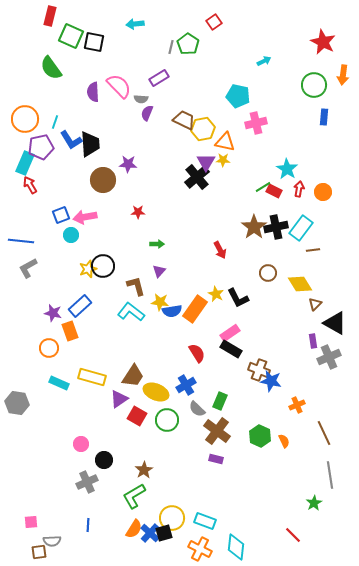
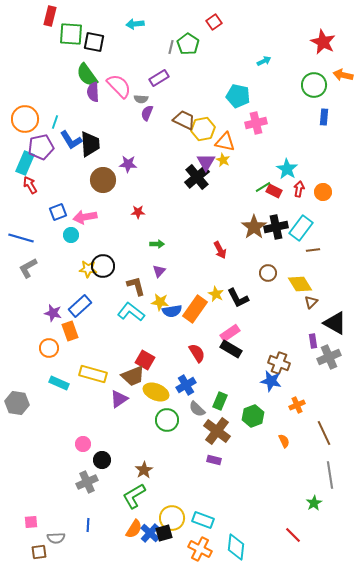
green square at (71, 36): moved 2 px up; rotated 20 degrees counterclockwise
green semicircle at (51, 68): moved 36 px right, 7 px down
orange arrow at (343, 75): rotated 96 degrees clockwise
yellow star at (223, 160): rotated 24 degrees clockwise
blue square at (61, 215): moved 3 px left, 3 px up
blue line at (21, 241): moved 3 px up; rotated 10 degrees clockwise
yellow star at (88, 269): rotated 24 degrees clockwise
brown triangle at (315, 304): moved 4 px left, 2 px up
brown cross at (259, 370): moved 20 px right, 7 px up
brown trapezoid at (133, 376): rotated 35 degrees clockwise
yellow rectangle at (92, 377): moved 1 px right, 3 px up
red square at (137, 416): moved 8 px right, 56 px up
green hexagon at (260, 436): moved 7 px left, 20 px up; rotated 15 degrees clockwise
pink circle at (81, 444): moved 2 px right
purple rectangle at (216, 459): moved 2 px left, 1 px down
black circle at (104, 460): moved 2 px left
cyan rectangle at (205, 521): moved 2 px left, 1 px up
gray semicircle at (52, 541): moved 4 px right, 3 px up
